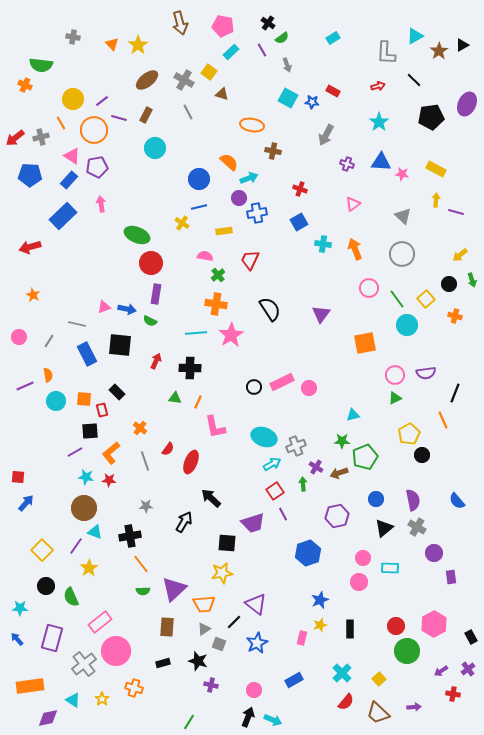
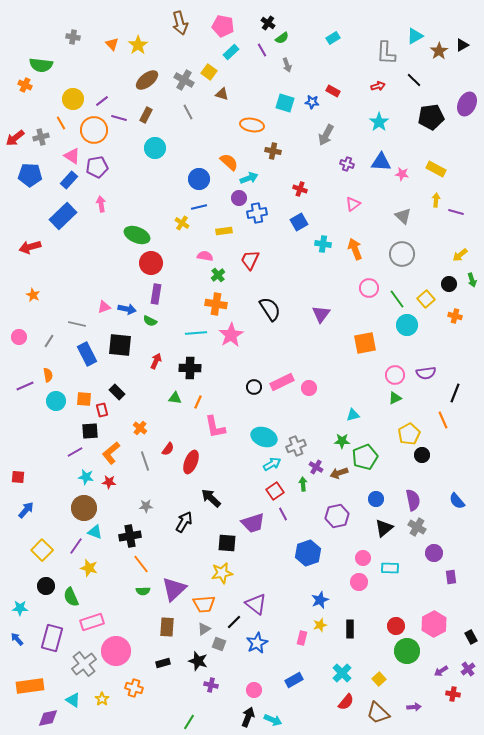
cyan square at (288, 98): moved 3 px left, 5 px down; rotated 12 degrees counterclockwise
red star at (109, 480): moved 2 px down
blue arrow at (26, 503): moved 7 px down
yellow star at (89, 568): rotated 24 degrees counterclockwise
pink rectangle at (100, 622): moved 8 px left; rotated 20 degrees clockwise
